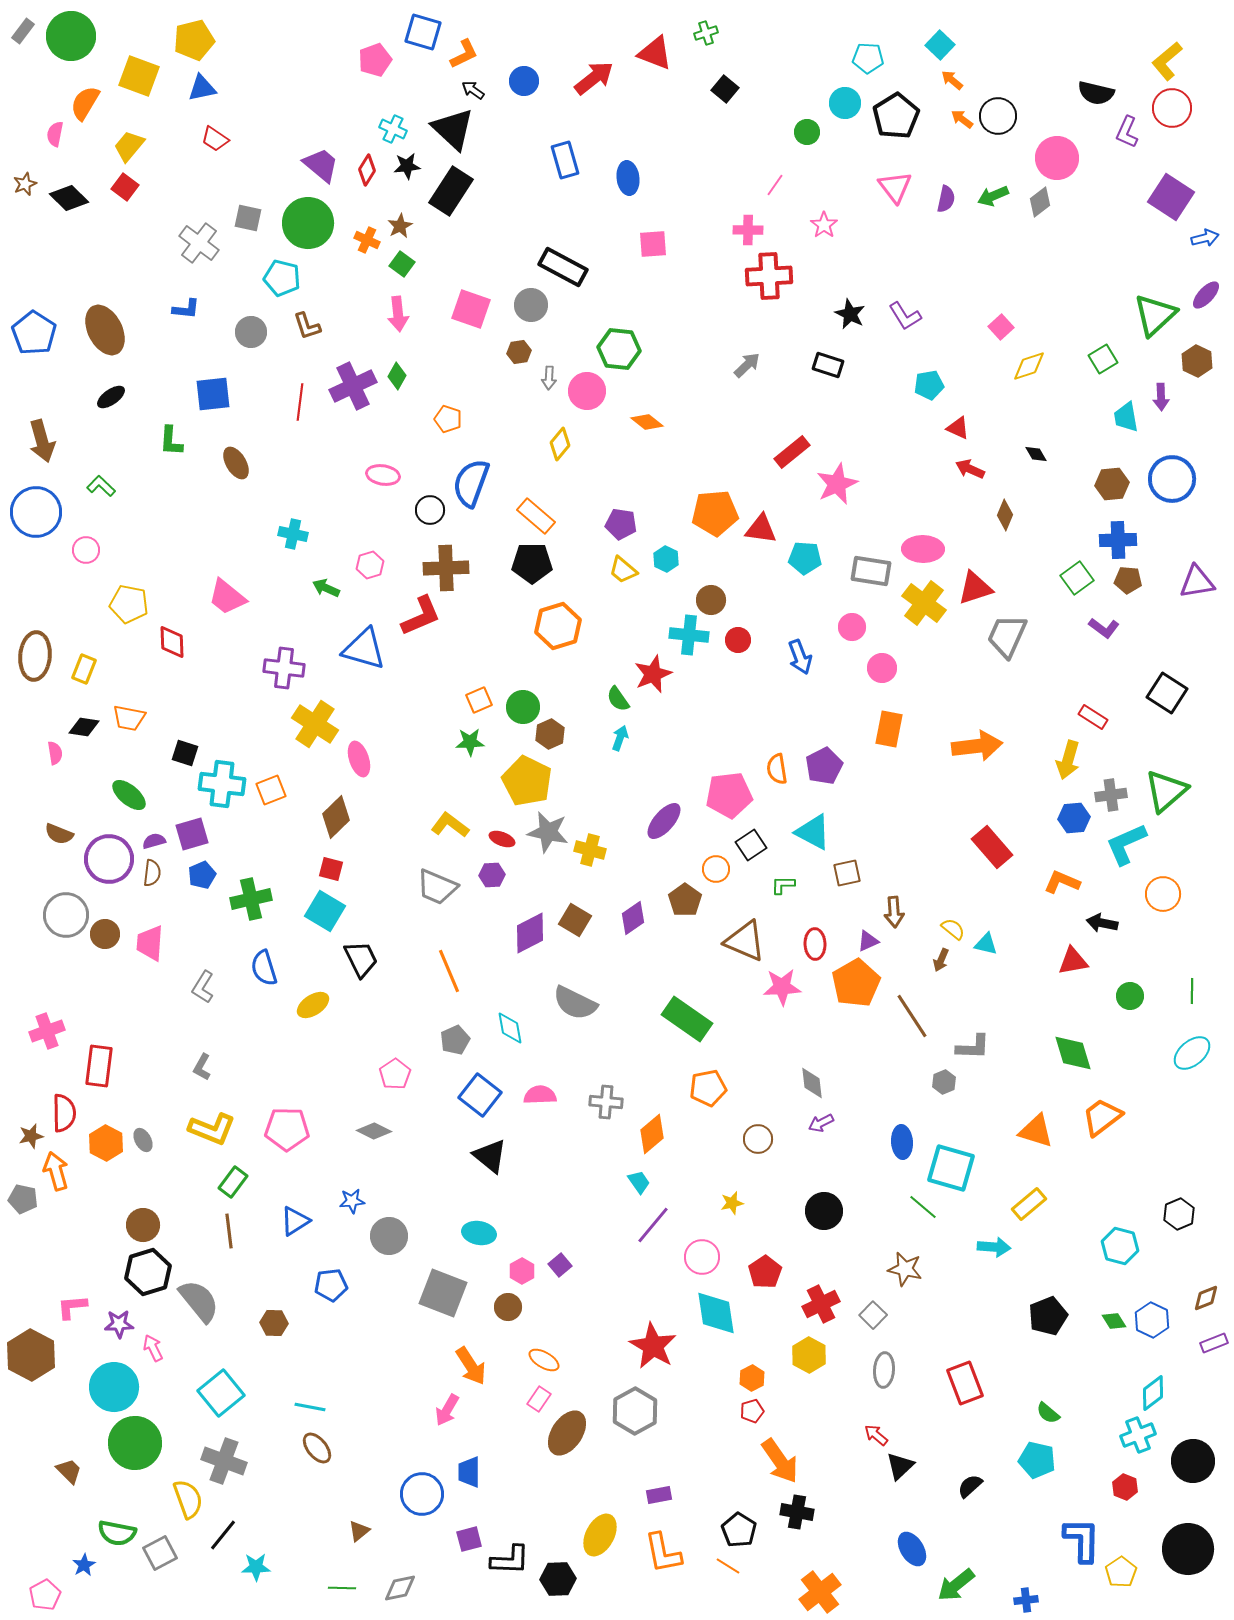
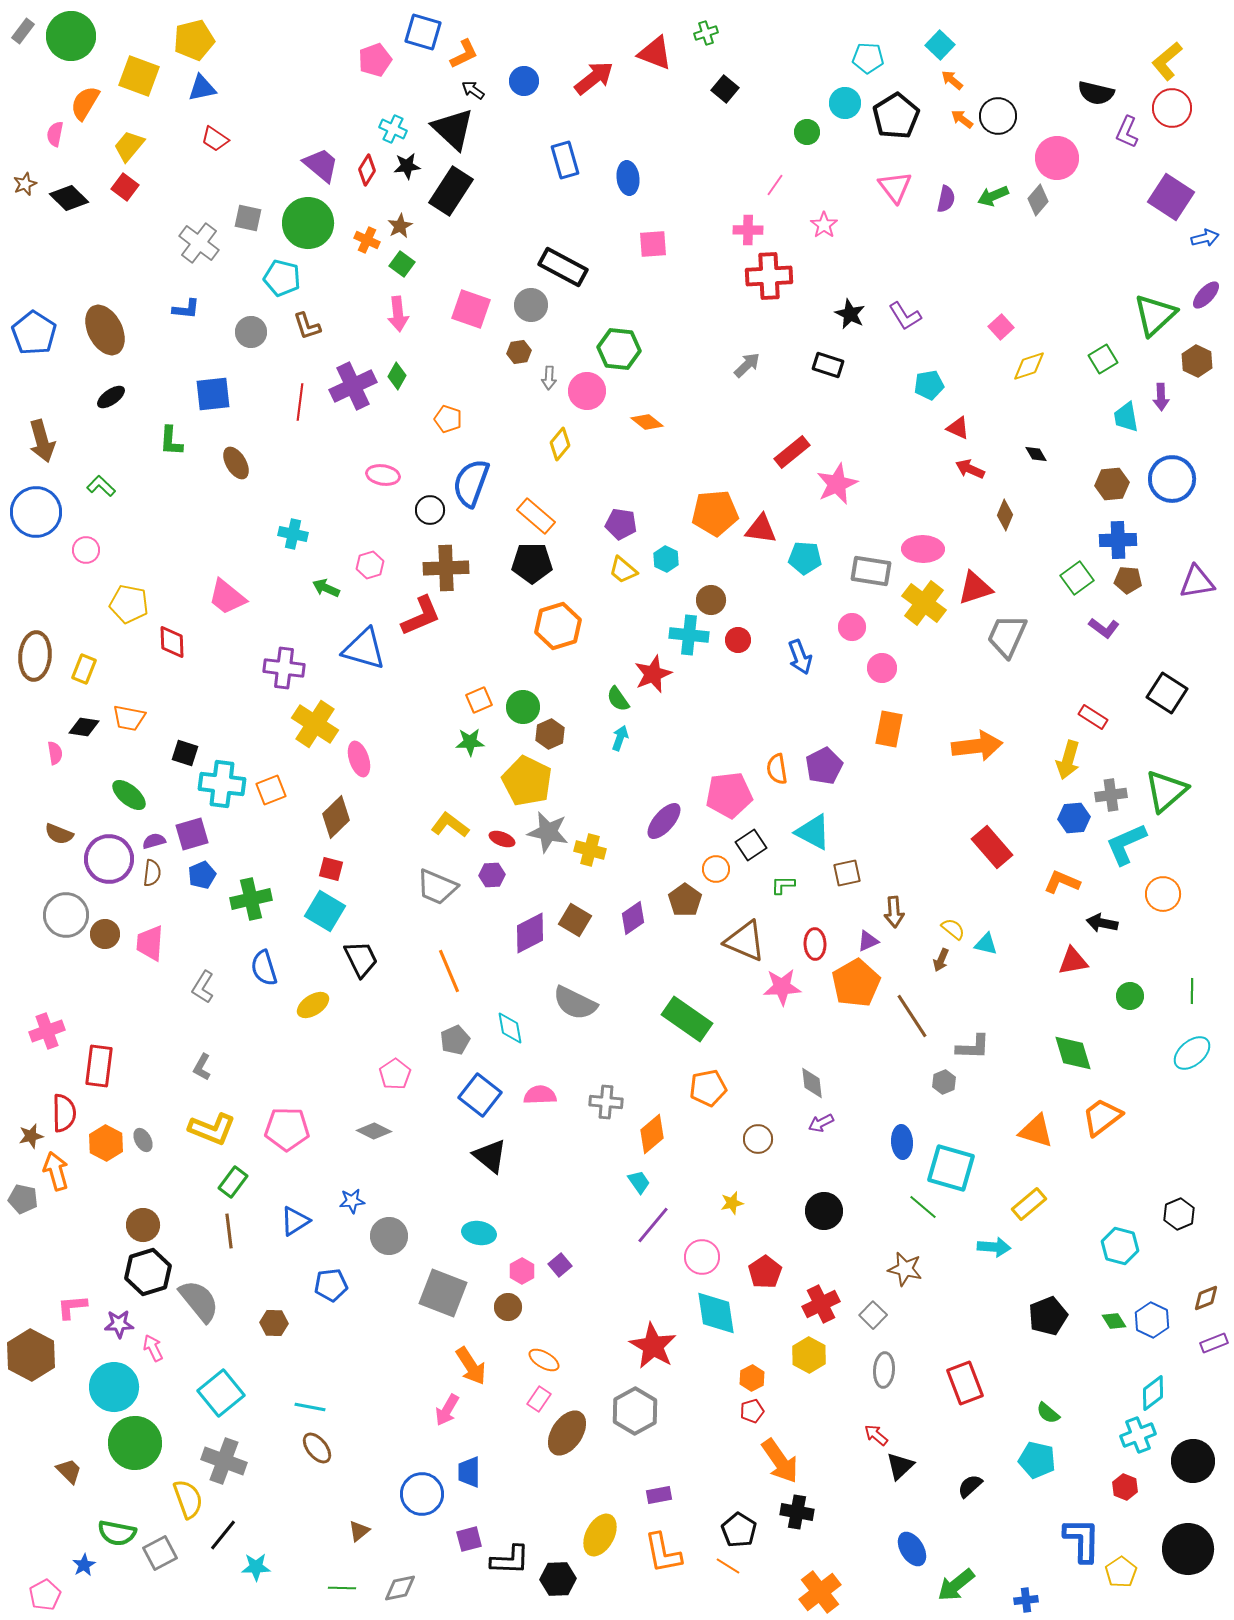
gray diamond at (1040, 202): moved 2 px left, 2 px up; rotated 12 degrees counterclockwise
